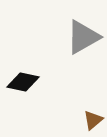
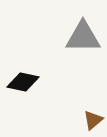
gray triangle: rotated 30 degrees clockwise
